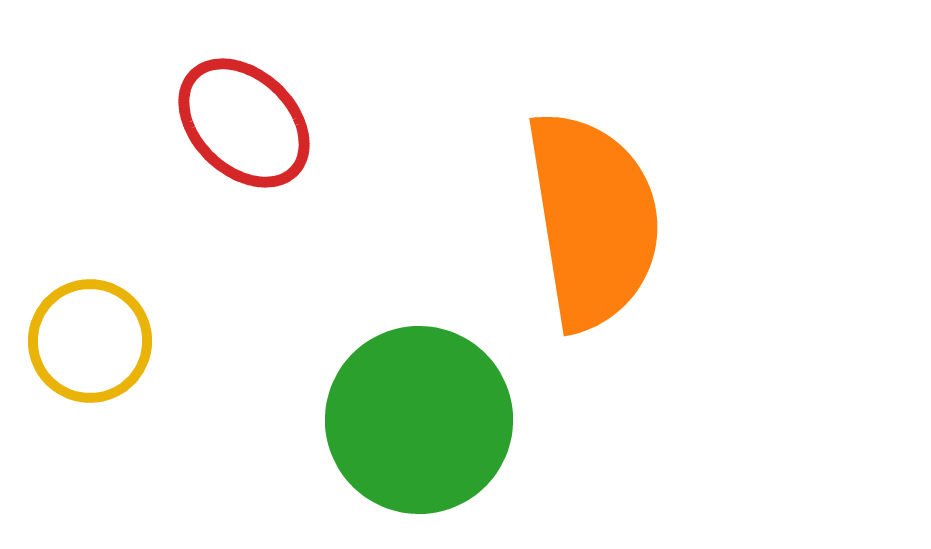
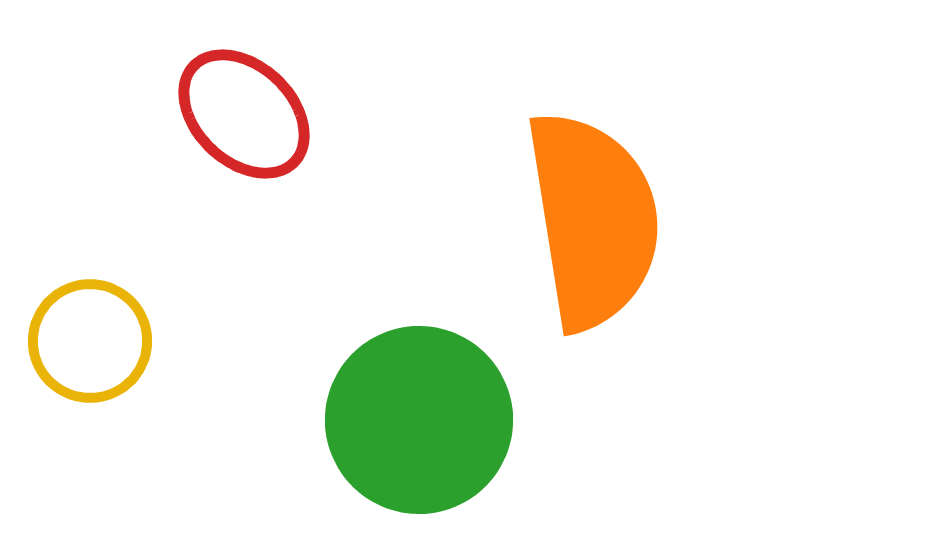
red ellipse: moved 9 px up
